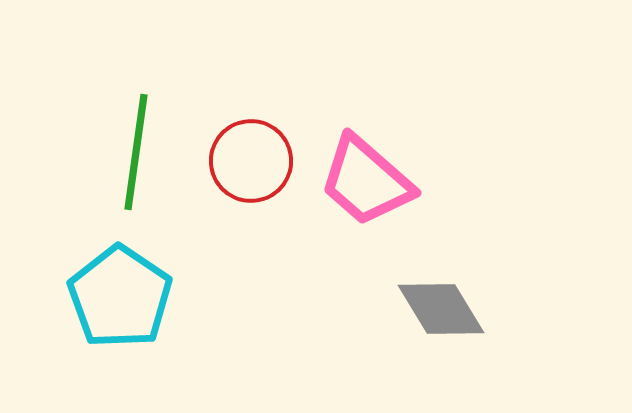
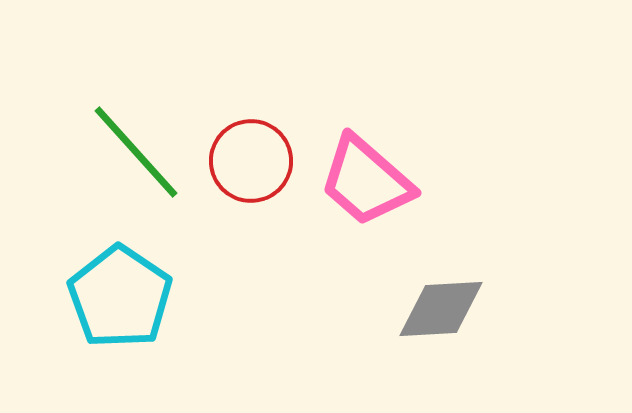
green line: rotated 50 degrees counterclockwise
gray diamond: rotated 62 degrees counterclockwise
